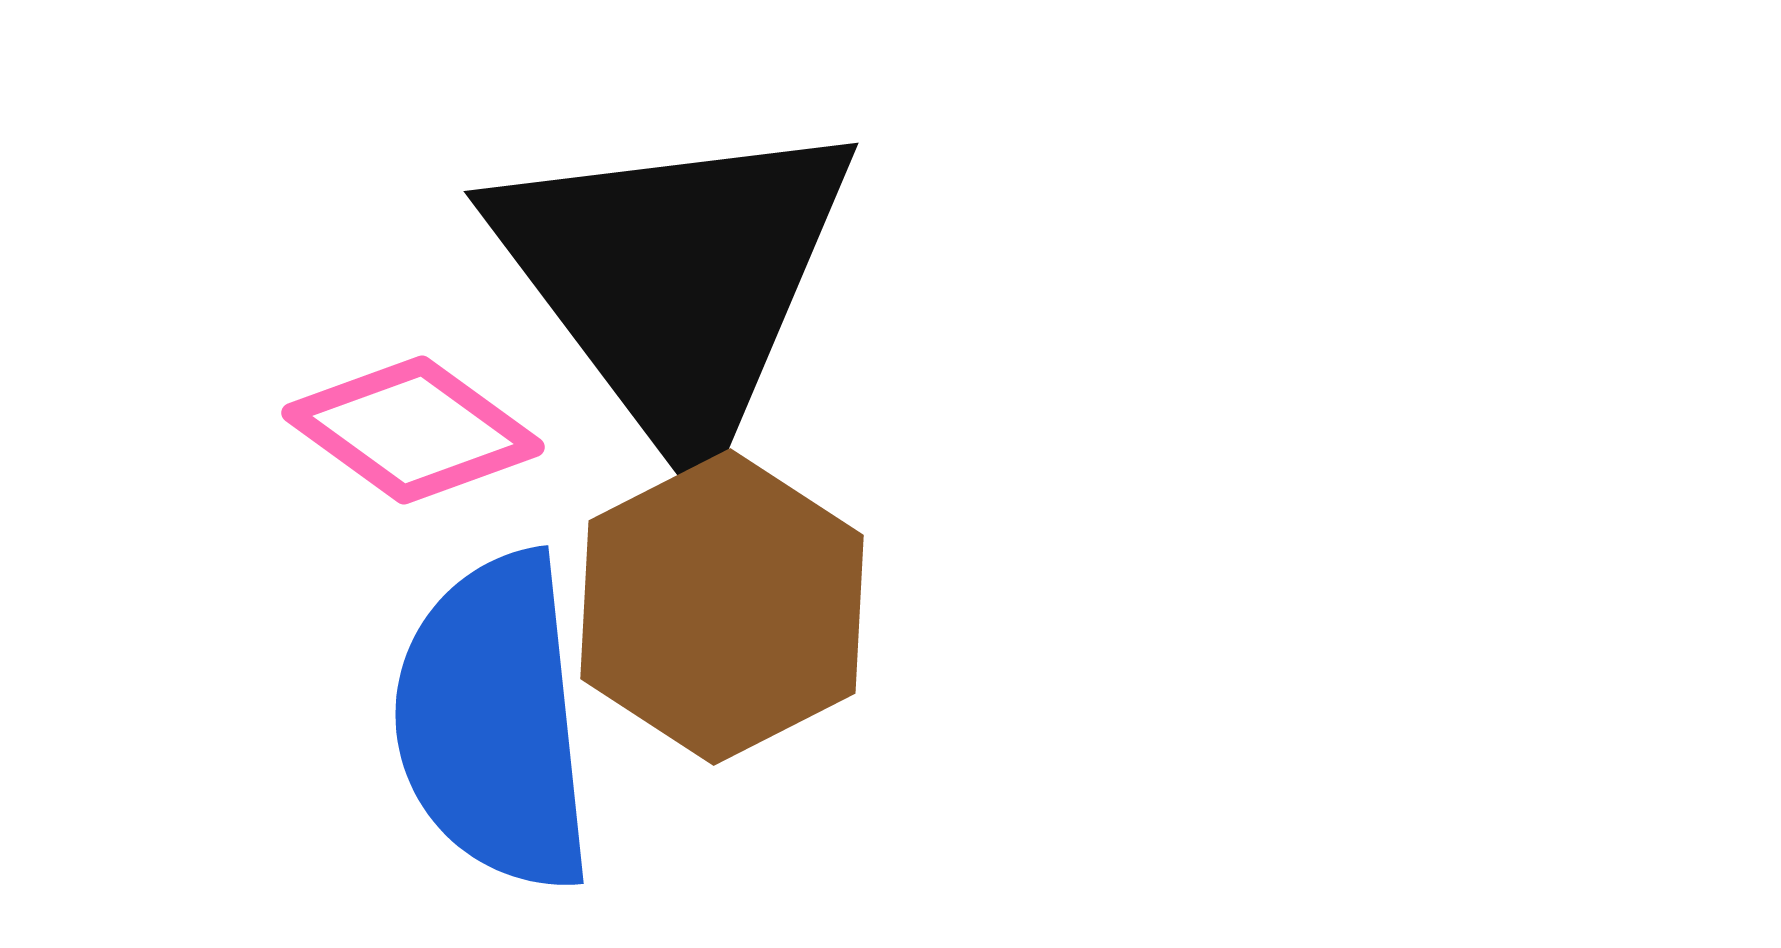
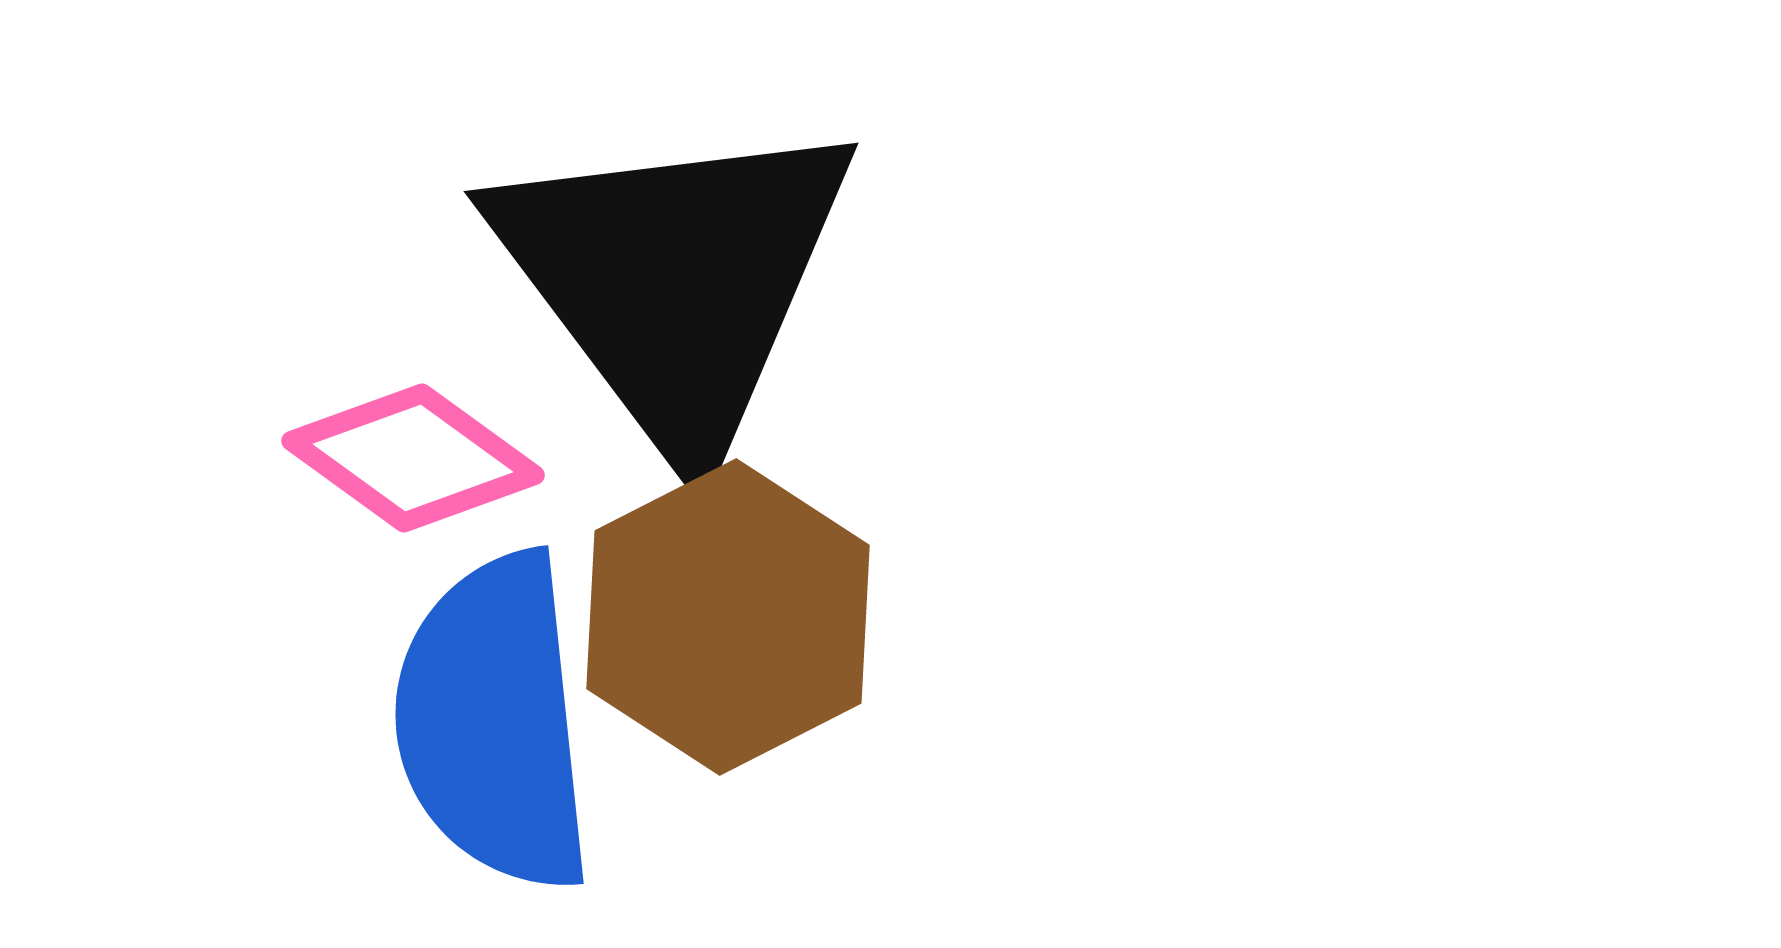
pink diamond: moved 28 px down
brown hexagon: moved 6 px right, 10 px down
